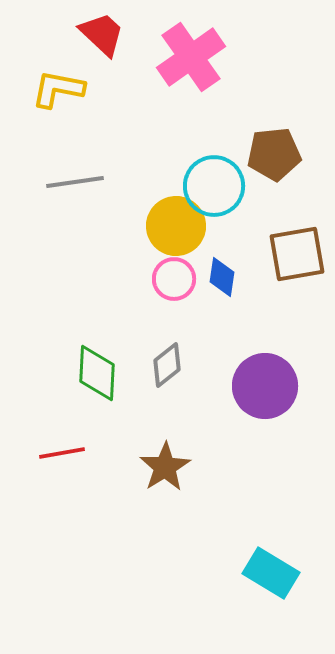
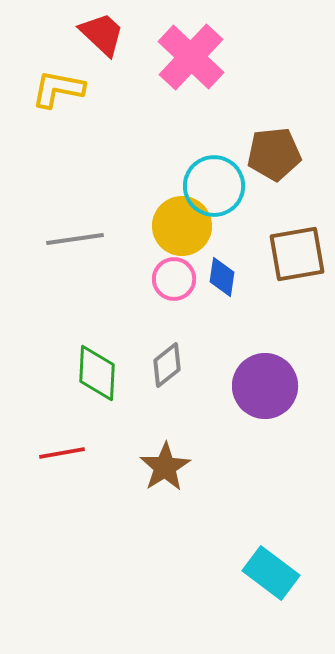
pink cross: rotated 12 degrees counterclockwise
gray line: moved 57 px down
yellow circle: moved 6 px right
cyan rectangle: rotated 6 degrees clockwise
